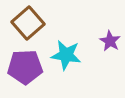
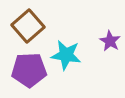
brown square: moved 3 px down
purple pentagon: moved 4 px right, 3 px down
